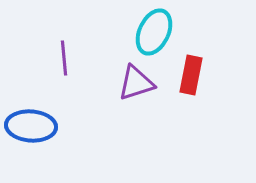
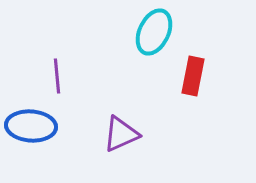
purple line: moved 7 px left, 18 px down
red rectangle: moved 2 px right, 1 px down
purple triangle: moved 15 px left, 51 px down; rotated 6 degrees counterclockwise
